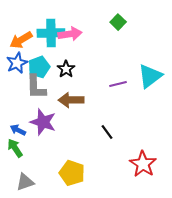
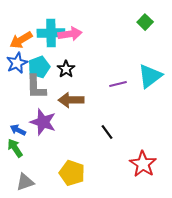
green square: moved 27 px right
